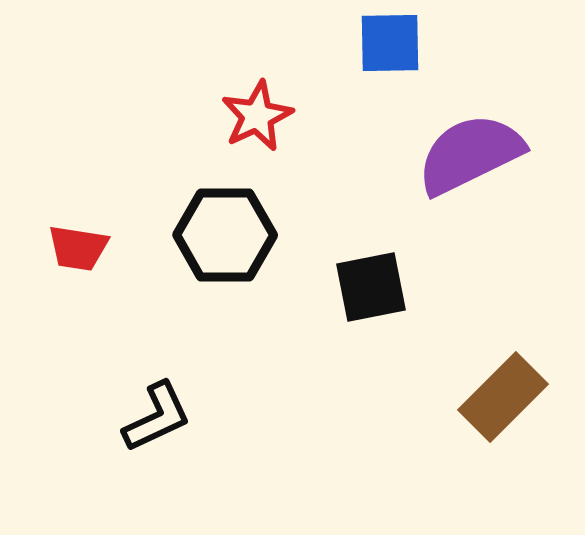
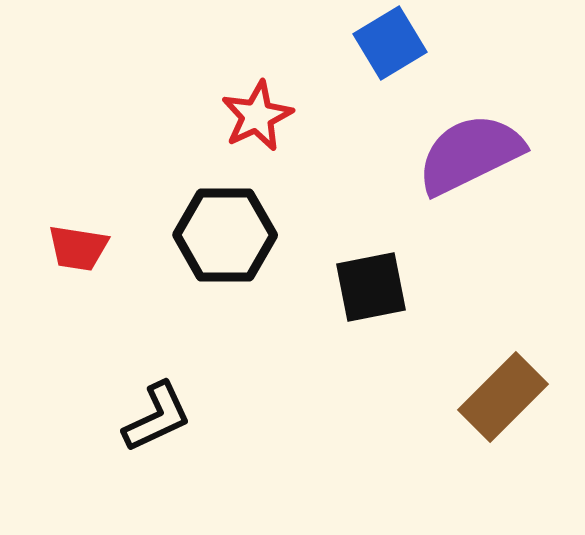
blue square: rotated 30 degrees counterclockwise
